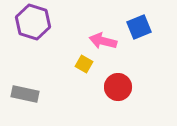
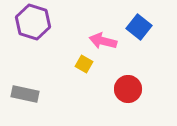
blue square: rotated 30 degrees counterclockwise
red circle: moved 10 px right, 2 px down
